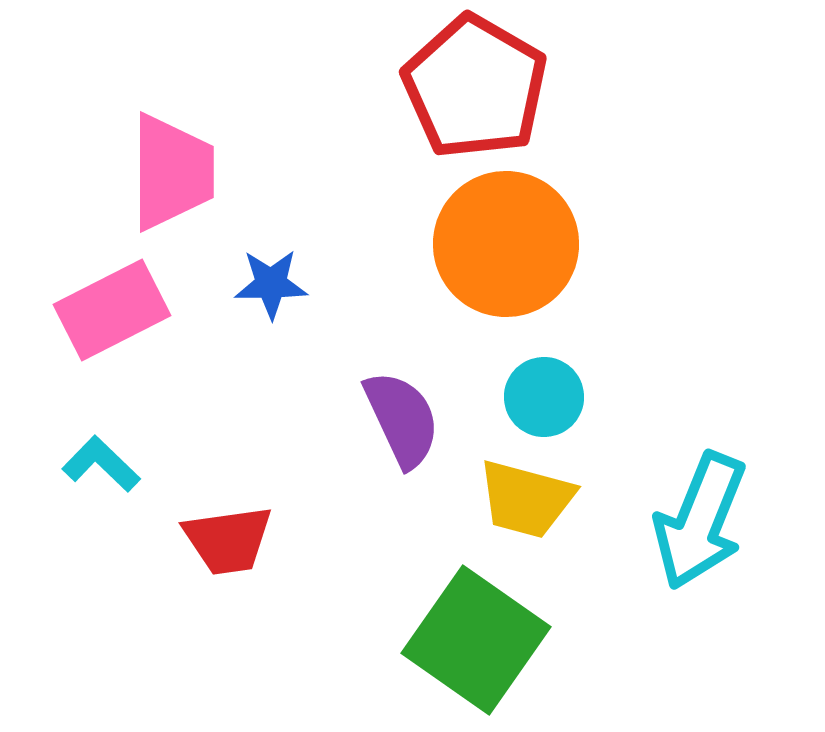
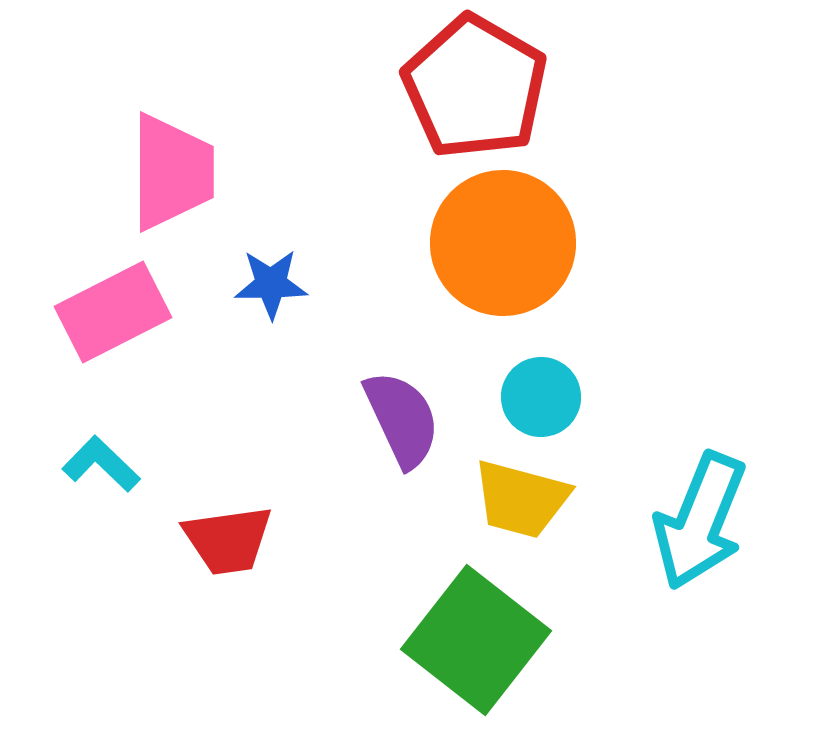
orange circle: moved 3 px left, 1 px up
pink rectangle: moved 1 px right, 2 px down
cyan circle: moved 3 px left
yellow trapezoid: moved 5 px left
green square: rotated 3 degrees clockwise
